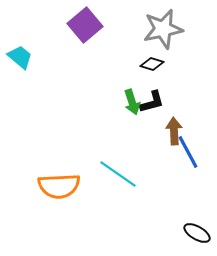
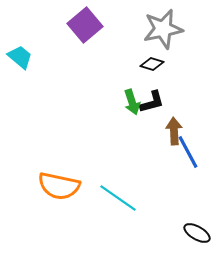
cyan line: moved 24 px down
orange semicircle: rotated 15 degrees clockwise
